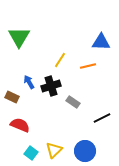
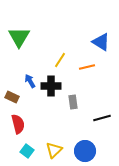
blue triangle: rotated 30 degrees clockwise
orange line: moved 1 px left, 1 px down
blue arrow: moved 1 px right, 1 px up
black cross: rotated 18 degrees clockwise
gray rectangle: rotated 48 degrees clockwise
black line: rotated 12 degrees clockwise
red semicircle: moved 2 px left, 1 px up; rotated 54 degrees clockwise
cyan square: moved 4 px left, 2 px up
